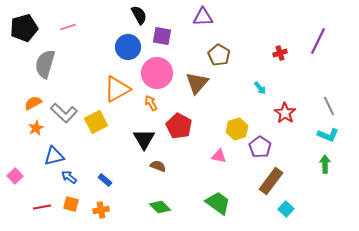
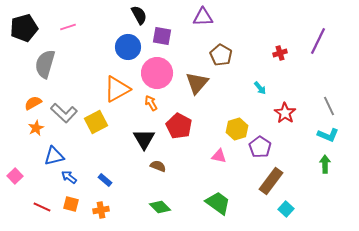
brown pentagon: moved 2 px right
red line: rotated 36 degrees clockwise
